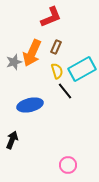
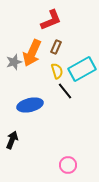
red L-shape: moved 3 px down
